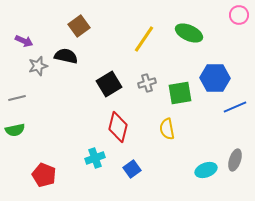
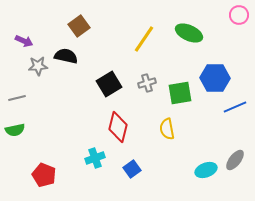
gray star: rotated 12 degrees clockwise
gray ellipse: rotated 20 degrees clockwise
